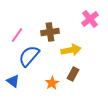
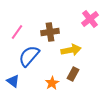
pink line: moved 3 px up
